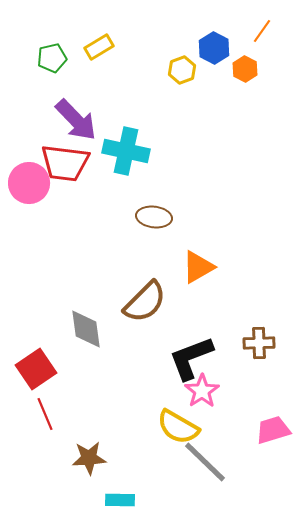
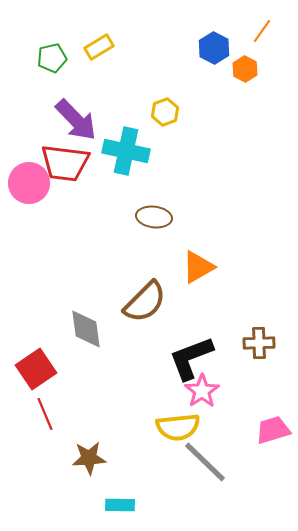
yellow hexagon: moved 17 px left, 42 px down
yellow semicircle: rotated 36 degrees counterclockwise
cyan rectangle: moved 5 px down
